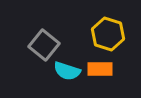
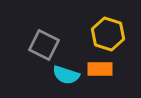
gray square: rotated 12 degrees counterclockwise
cyan semicircle: moved 1 px left, 4 px down
